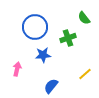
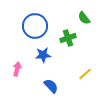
blue circle: moved 1 px up
blue semicircle: rotated 98 degrees clockwise
